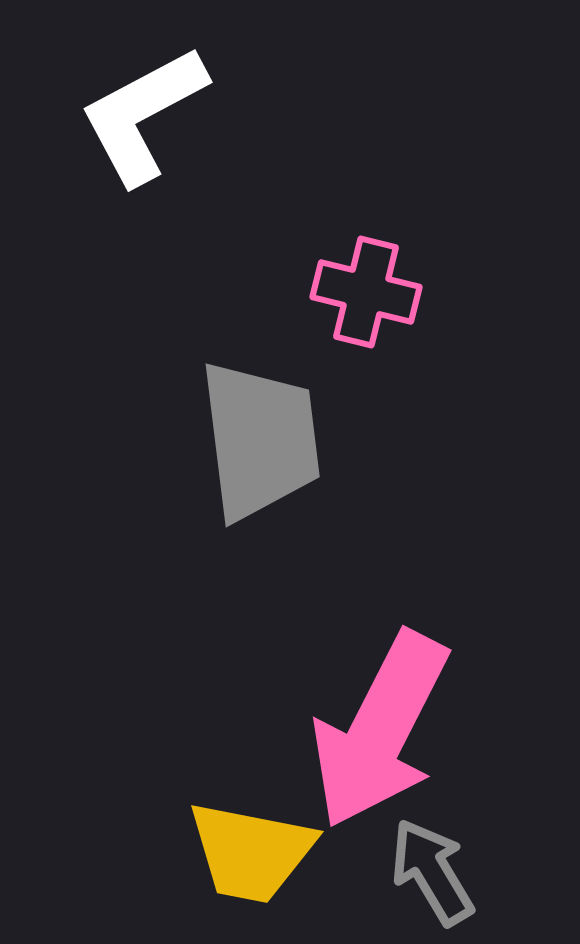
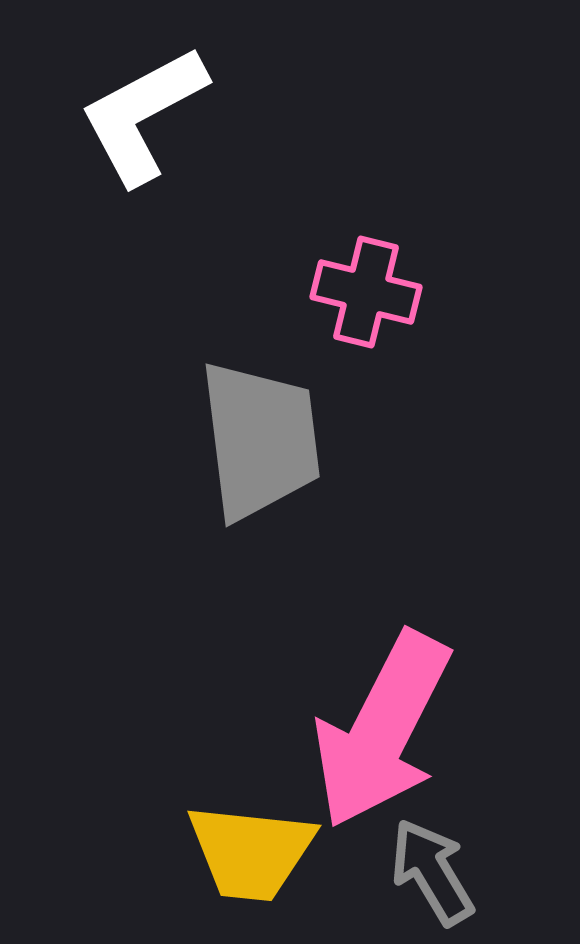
pink arrow: moved 2 px right
yellow trapezoid: rotated 5 degrees counterclockwise
